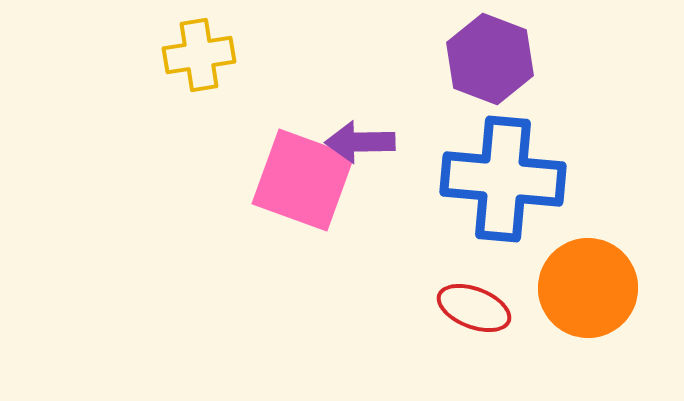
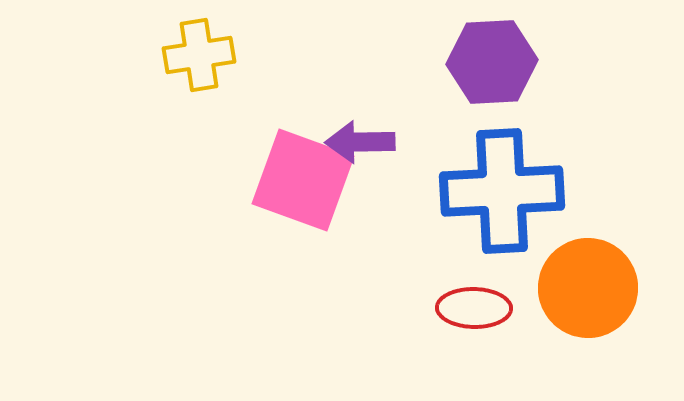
purple hexagon: moved 2 px right, 3 px down; rotated 24 degrees counterclockwise
blue cross: moved 1 px left, 12 px down; rotated 8 degrees counterclockwise
red ellipse: rotated 20 degrees counterclockwise
